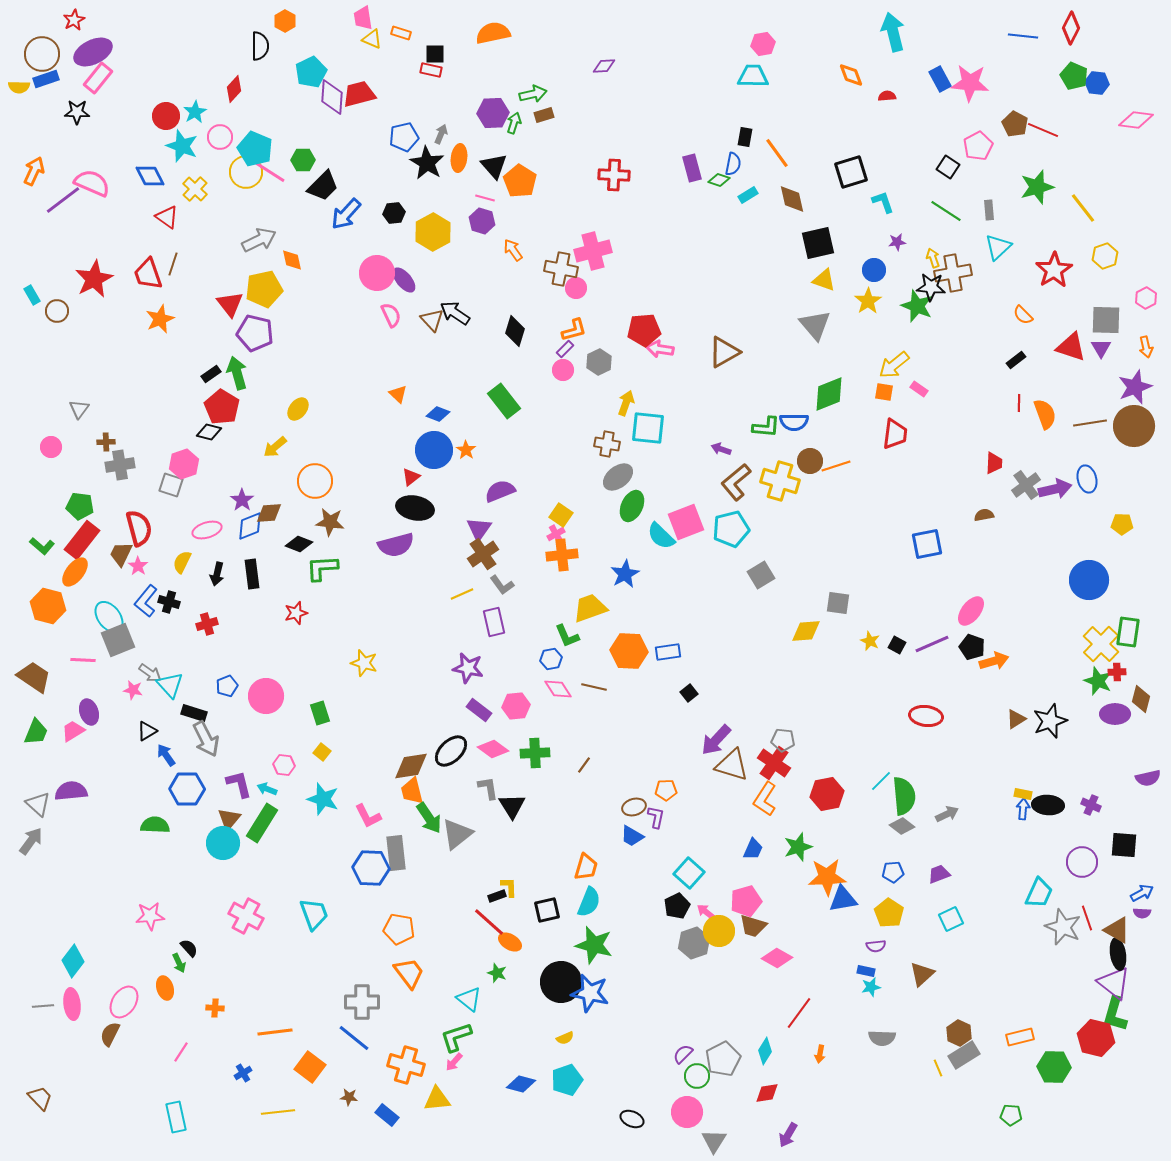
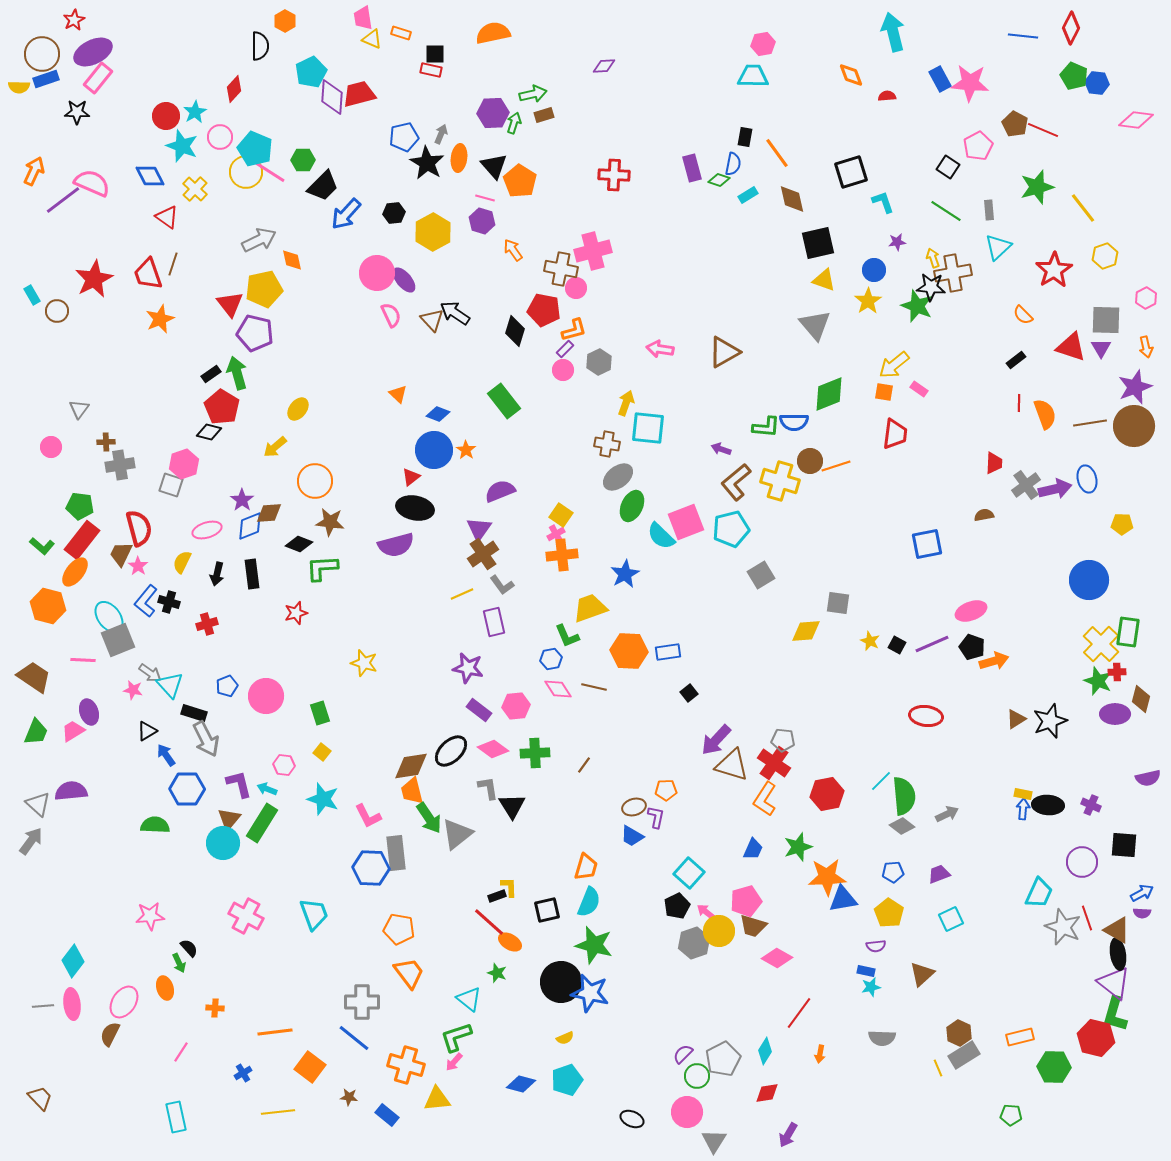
red pentagon at (644, 330): moved 100 px left, 20 px up; rotated 16 degrees clockwise
pink ellipse at (971, 611): rotated 32 degrees clockwise
